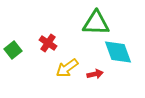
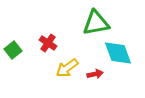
green triangle: rotated 12 degrees counterclockwise
cyan diamond: moved 1 px down
